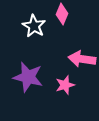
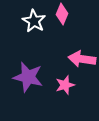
white star: moved 5 px up
